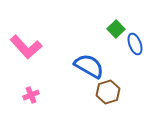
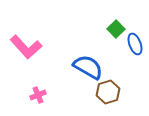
blue semicircle: moved 1 px left, 1 px down
pink cross: moved 7 px right
